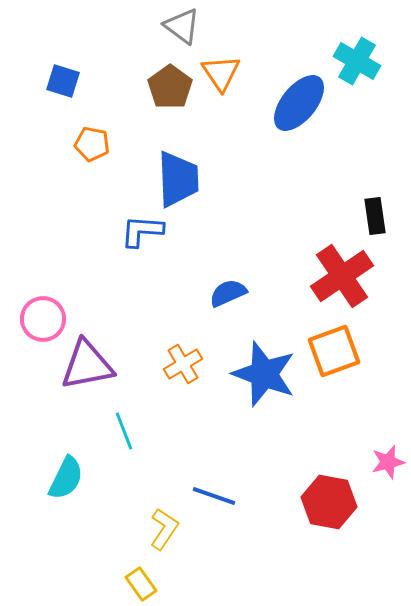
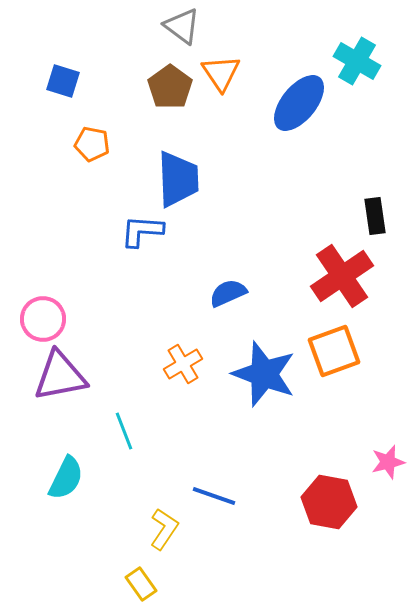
purple triangle: moved 27 px left, 11 px down
